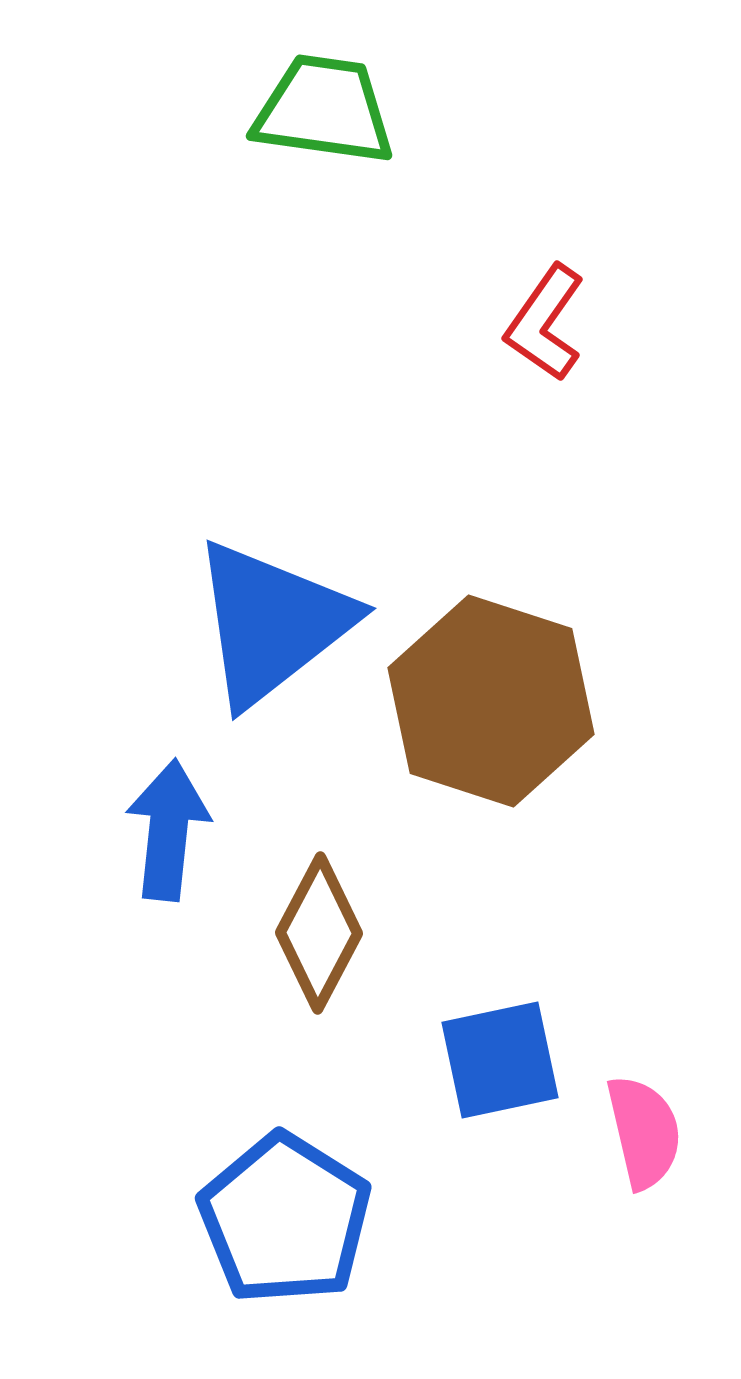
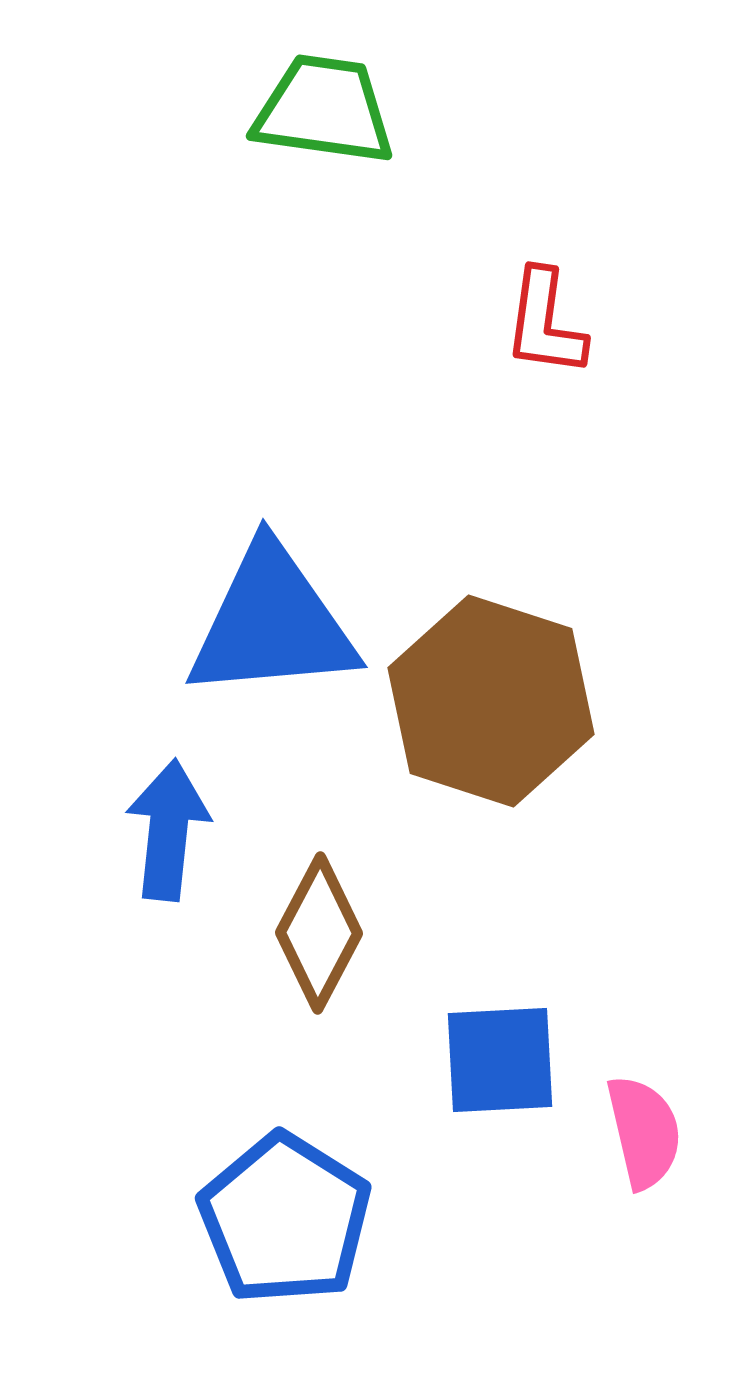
red L-shape: rotated 27 degrees counterclockwise
blue triangle: rotated 33 degrees clockwise
blue square: rotated 9 degrees clockwise
